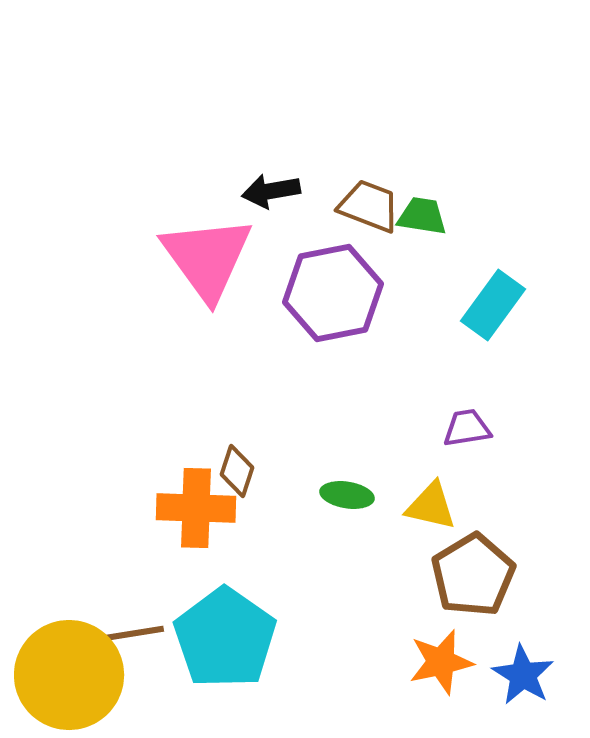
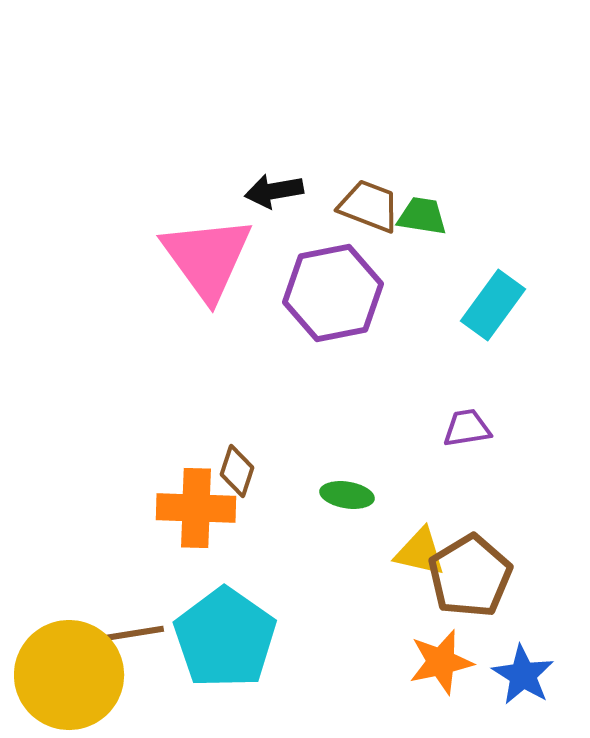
black arrow: moved 3 px right
yellow triangle: moved 11 px left, 46 px down
brown pentagon: moved 3 px left, 1 px down
